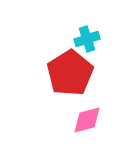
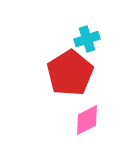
pink diamond: rotated 12 degrees counterclockwise
